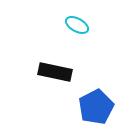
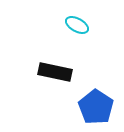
blue pentagon: rotated 12 degrees counterclockwise
